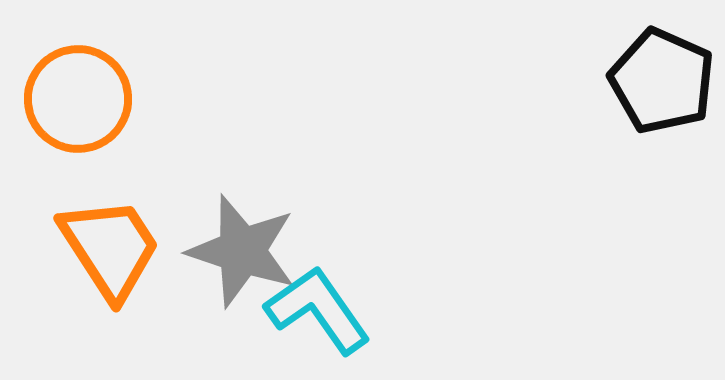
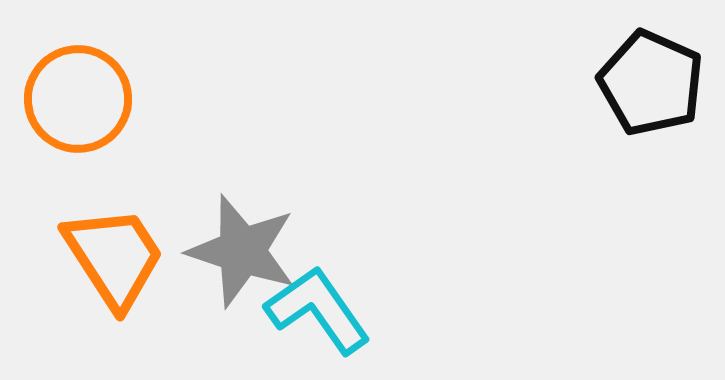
black pentagon: moved 11 px left, 2 px down
orange trapezoid: moved 4 px right, 9 px down
